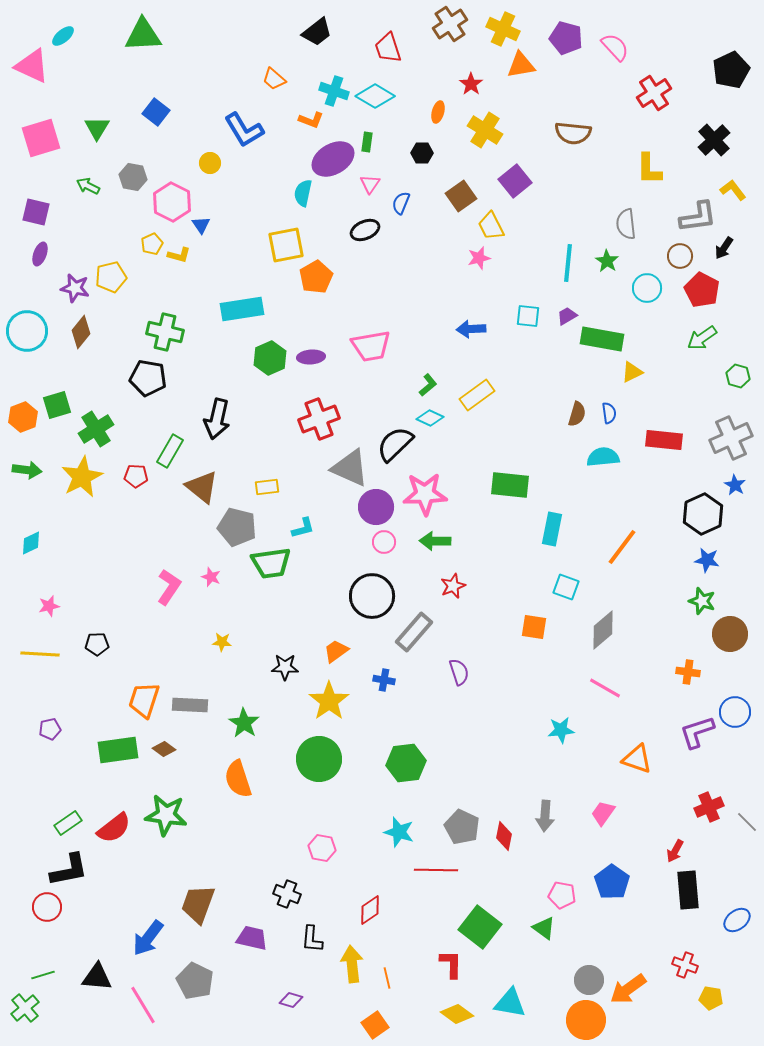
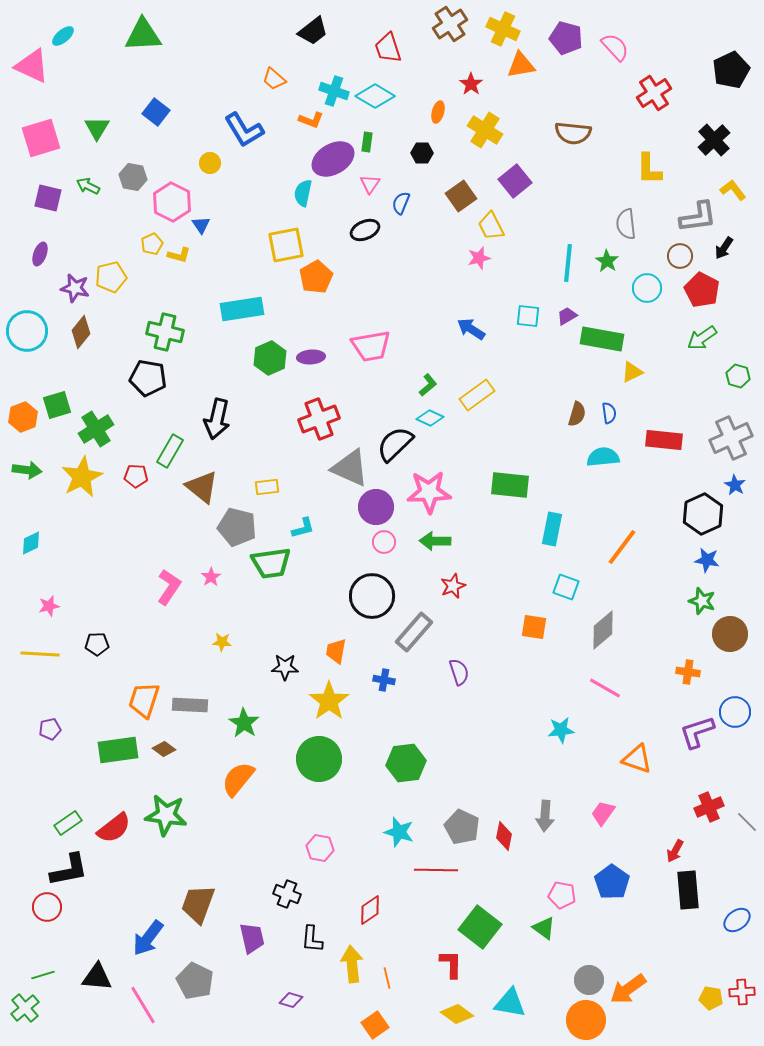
black trapezoid at (317, 32): moved 4 px left, 1 px up
purple square at (36, 212): moved 12 px right, 14 px up
blue arrow at (471, 329): rotated 36 degrees clockwise
pink star at (425, 494): moved 4 px right, 2 px up
pink star at (211, 577): rotated 18 degrees clockwise
orange trapezoid at (336, 651): rotated 44 degrees counterclockwise
orange semicircle at (238, 779): rotated 57 degrees clockwise
pink hexagon at (322, 848): moved 2 px left
purple trapezoid at (252, 938): rotated 64 degrees clockwise
red cross at (685, 965): moved 57 px right, 27 px down; rotated 25 degrees counterclockwise
